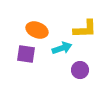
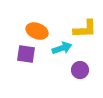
orange ellipse: moved 1 px down
